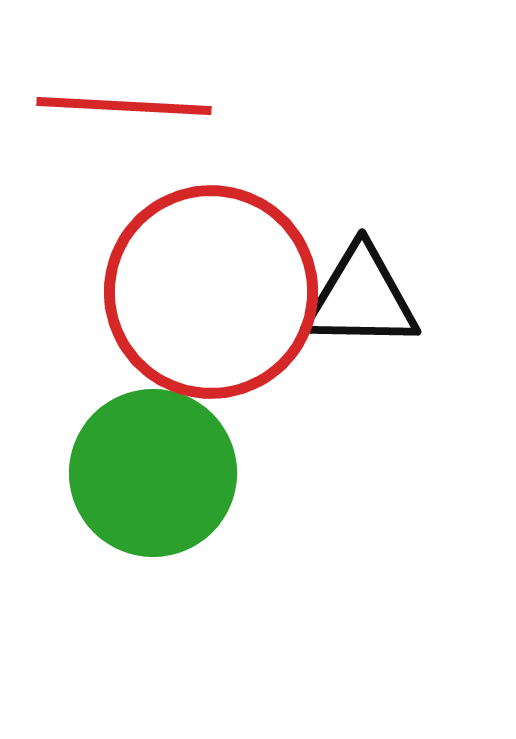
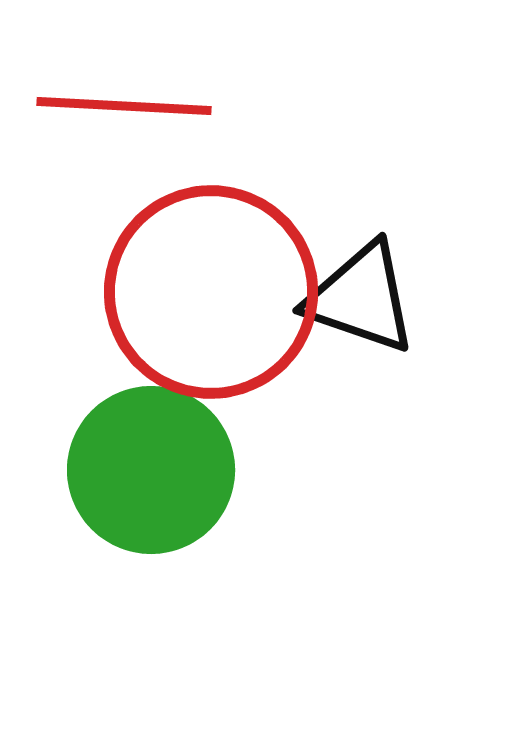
black triangle: rotated 18 degrees clockwise
green circle: moved 2 px left, 3 px up
